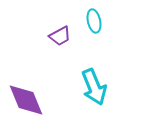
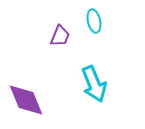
purple trapezoid: rotated 40 degrees counterclockwise
cyan arrow: moved 3 px up
